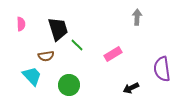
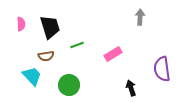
gray arrow: moved 3 px right
black trapezoid: moved 8 px left, 2 px up
green line: rotated 64 degrees counterclockwise
black arrow: rotated 98 degrees clockwise
